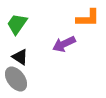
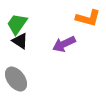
orange L-shape: rotated 15 degrees clockwise
black triangle: moved 16 px up
